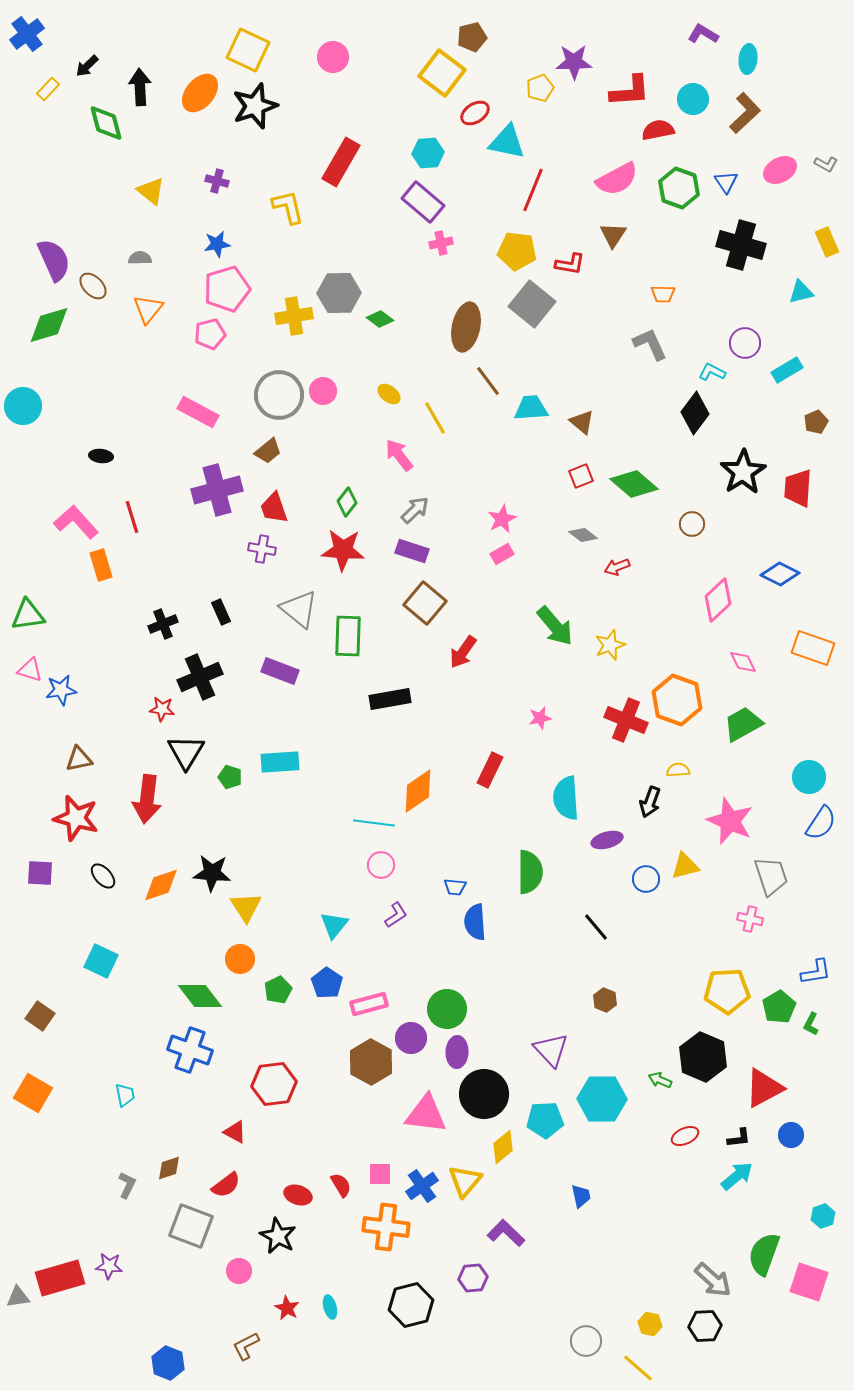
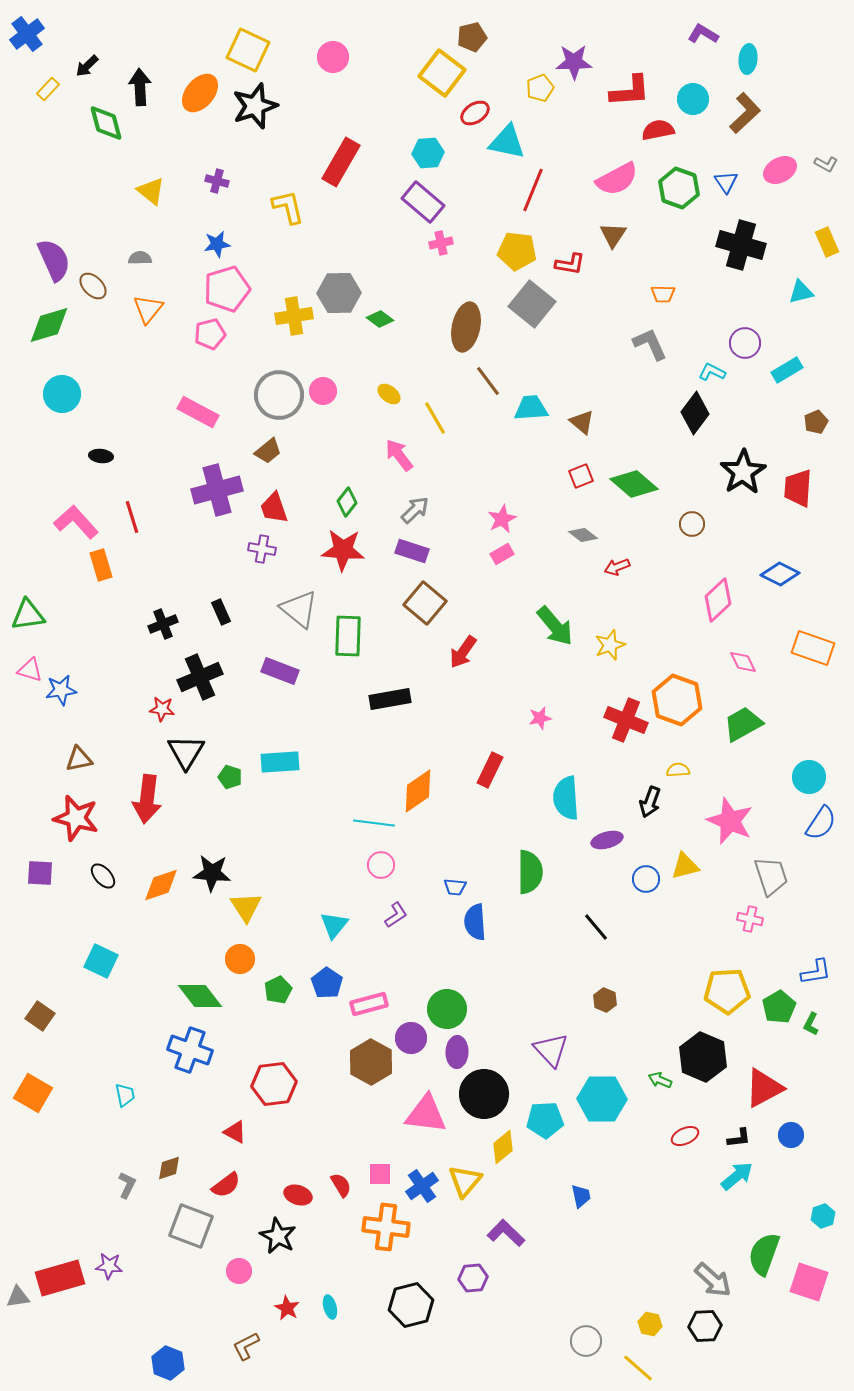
cyan circle at (23, 406): moved 39 px right, 12 px up
